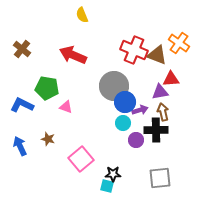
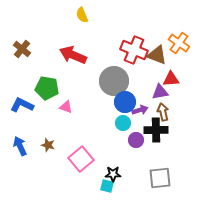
gray circle: moved 5 px up
brown star: moved 6 px down
